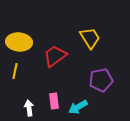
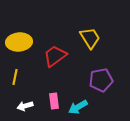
yellow ellipse: rotated 10 degrees counterclockwise
yellow line: moved 6 px down
white arrow: moved 4 px left, 2 px up; rotated 98 degrees counterclockwise
